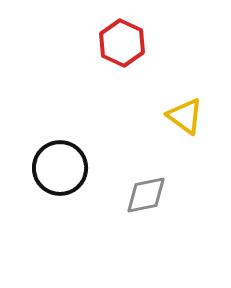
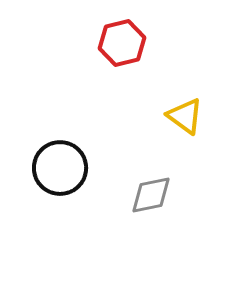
red hexagon: rotated 21 degrees clockwise
gray diamond: moved 5 px right
